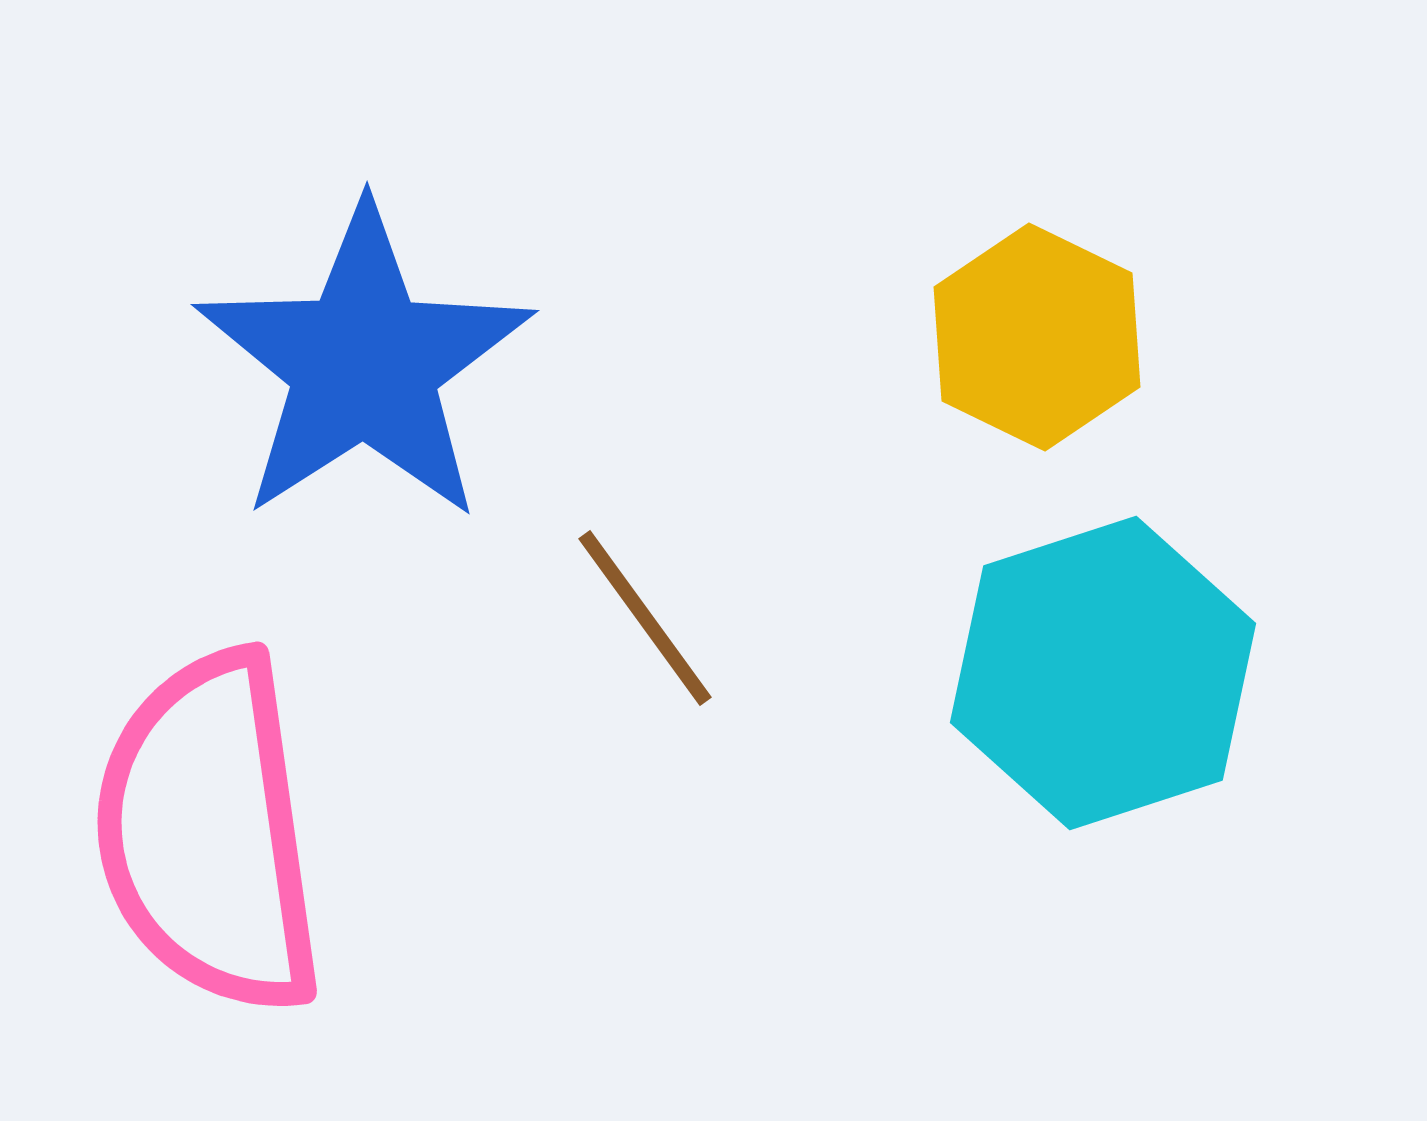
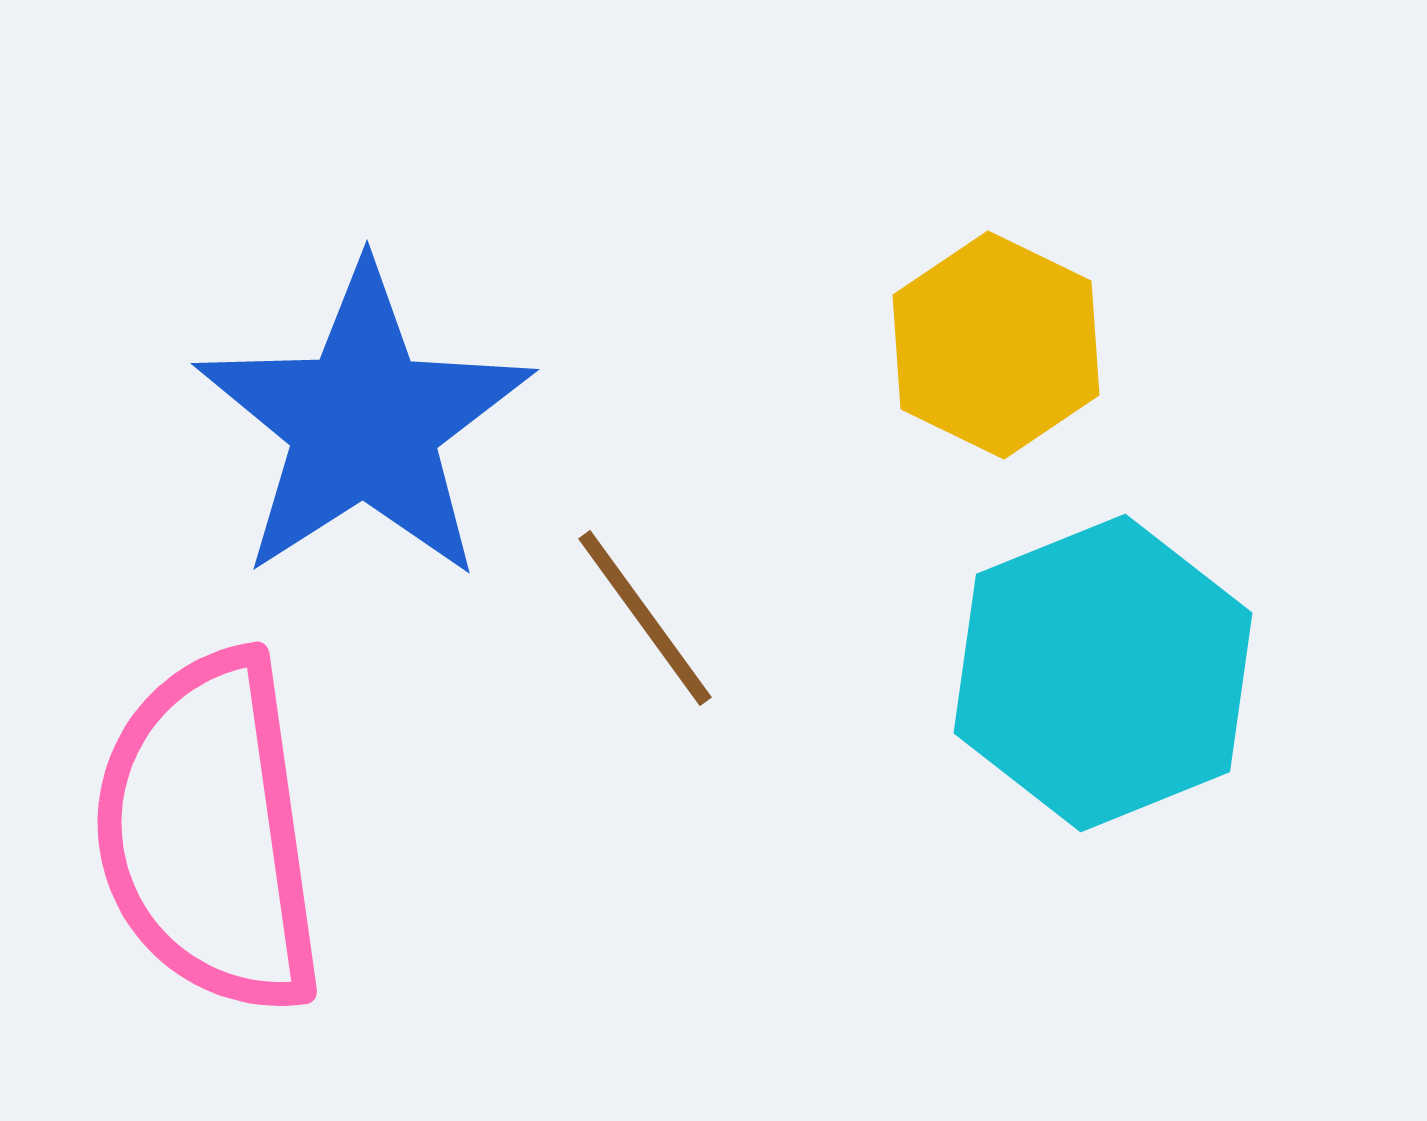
yellow hexagon: moved 41 px left, 8 px down
blue star: moved 59 px down
cyan hexagon: rotated 4 degrees counterclockwise
